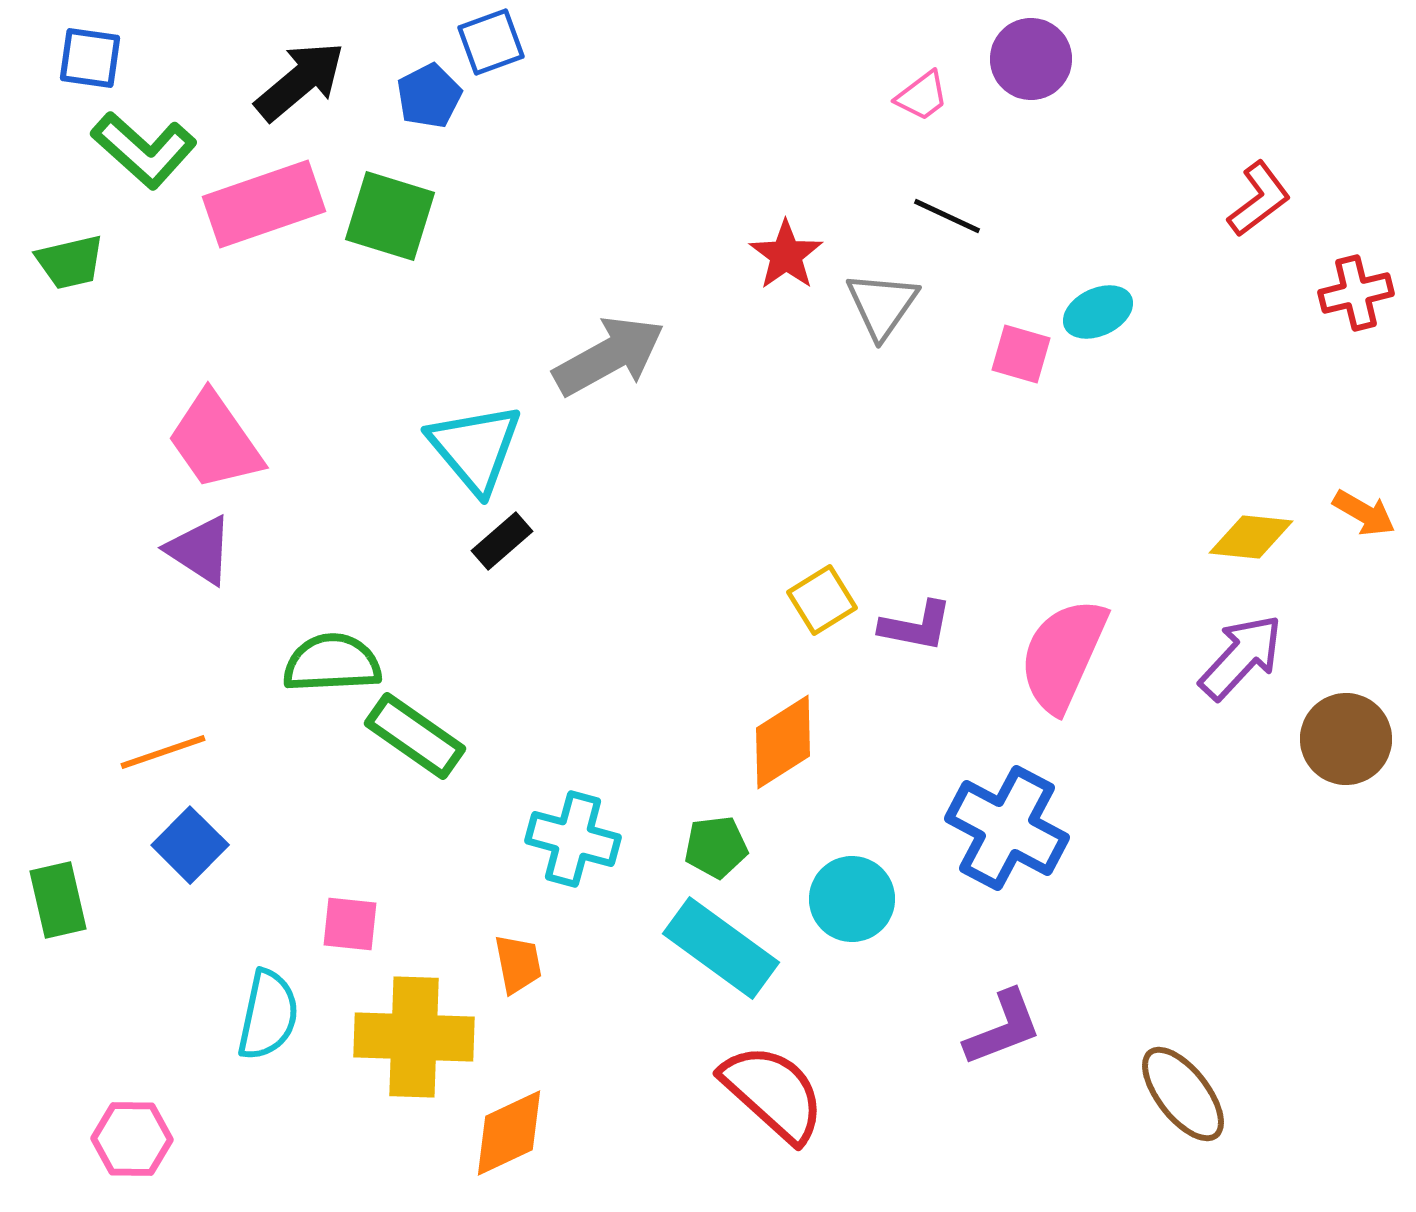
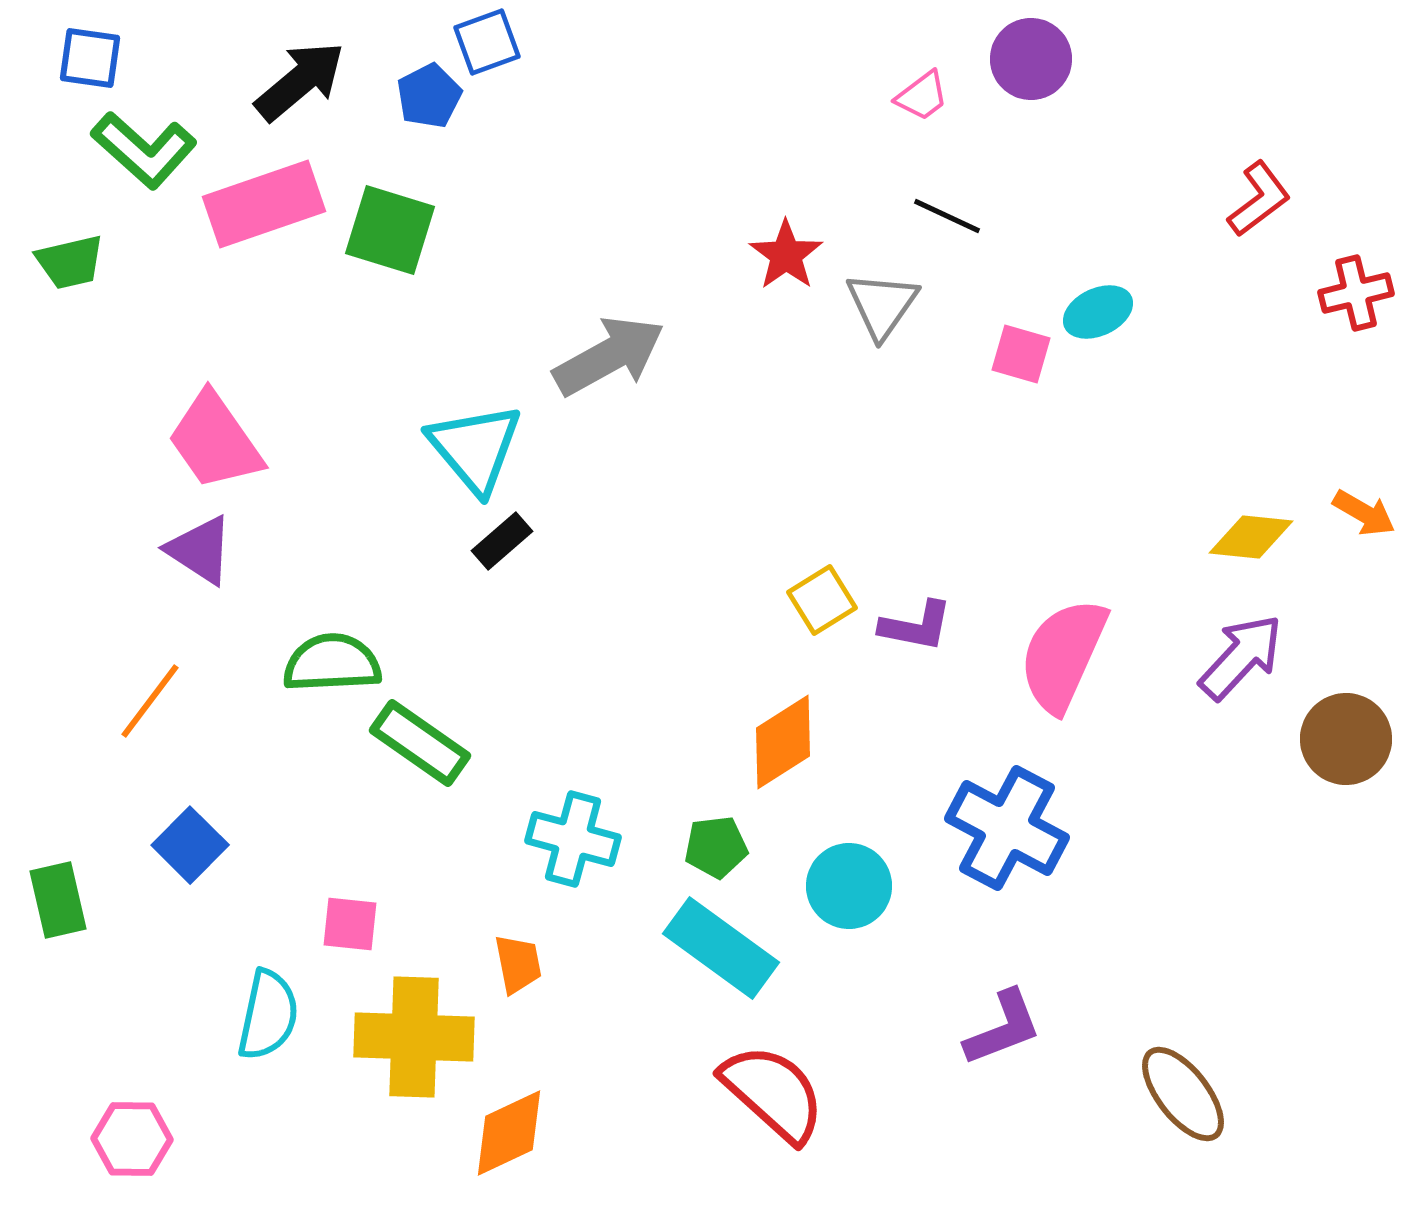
blue square at (491, 42): moved 4 px left
green square at (390, 216): moved 14 px down
green rectangle at (415, 736): moved 5 px right, 7 px down
orange line at (163, 752): moved 13 px left, 51 px up; rotated 34 degrees counterclockwise
cyan circle at (852, 899): moved 3 px left, 13 px up
